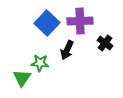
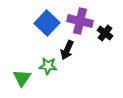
purple cross: rotated 15 degrees clockwise
black cross: moved 10 px up
green star: moved 8 px right, 3 px down
